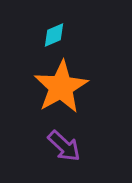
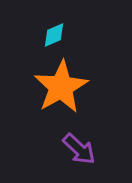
purple arrow: moved 15 px right, 3 px down
